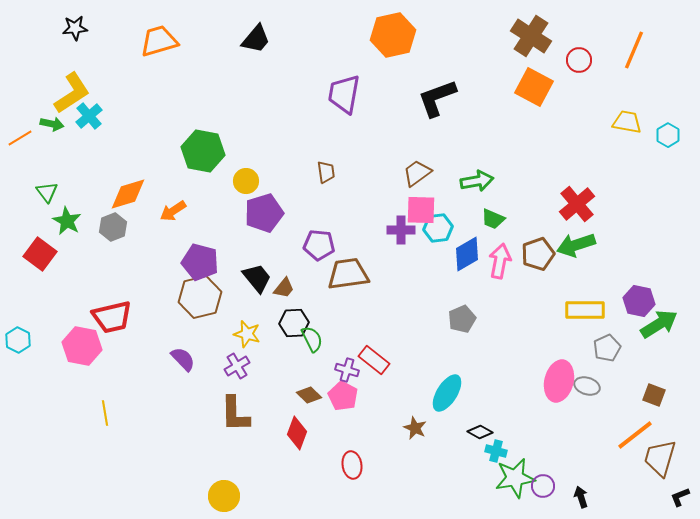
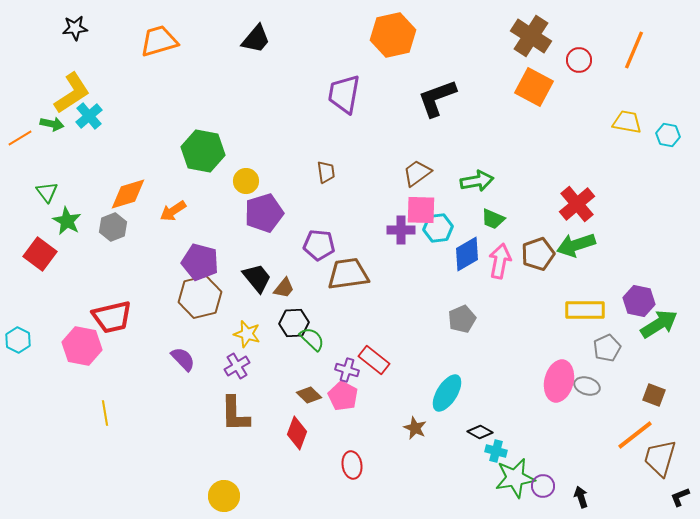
cyan hexagon at (668, 135): rotated 20 degrees counterclockwise
green semicircle at (312, 339): rotated 20 degrees counterclockwise
